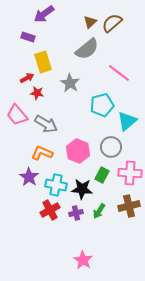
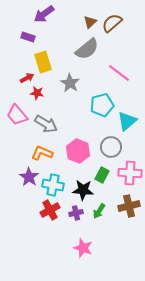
cyan cross: moved 3 px left
black star: moved 1 px right, 1 px down
pink star: moved 12 px up; rotated 12 degrees counterclockwise
